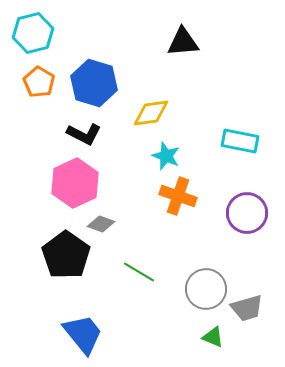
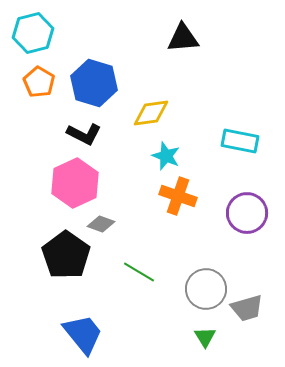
black triangle: moved 4 px up
green triangle: moved 8 px left; rotated 35 degrees clockwise
